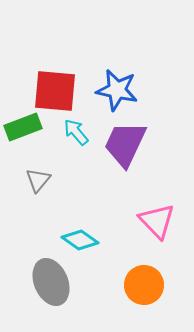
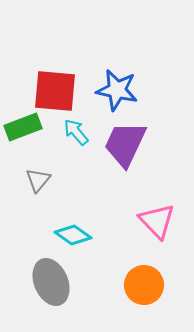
cyan diamond: moved 7 px left, 5 px up
